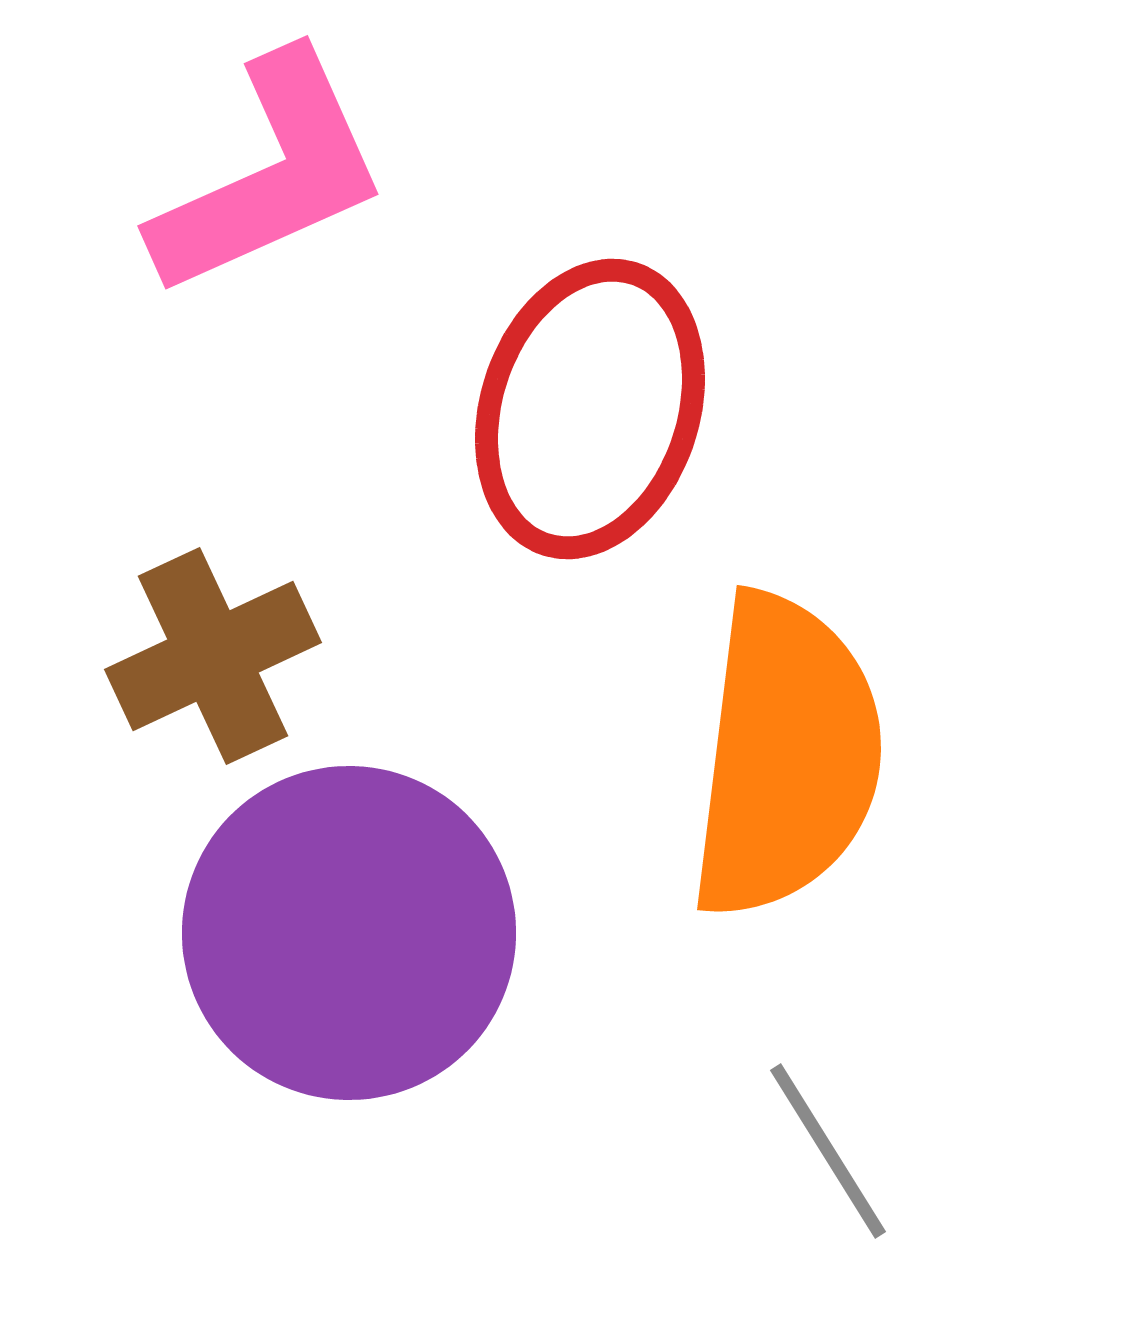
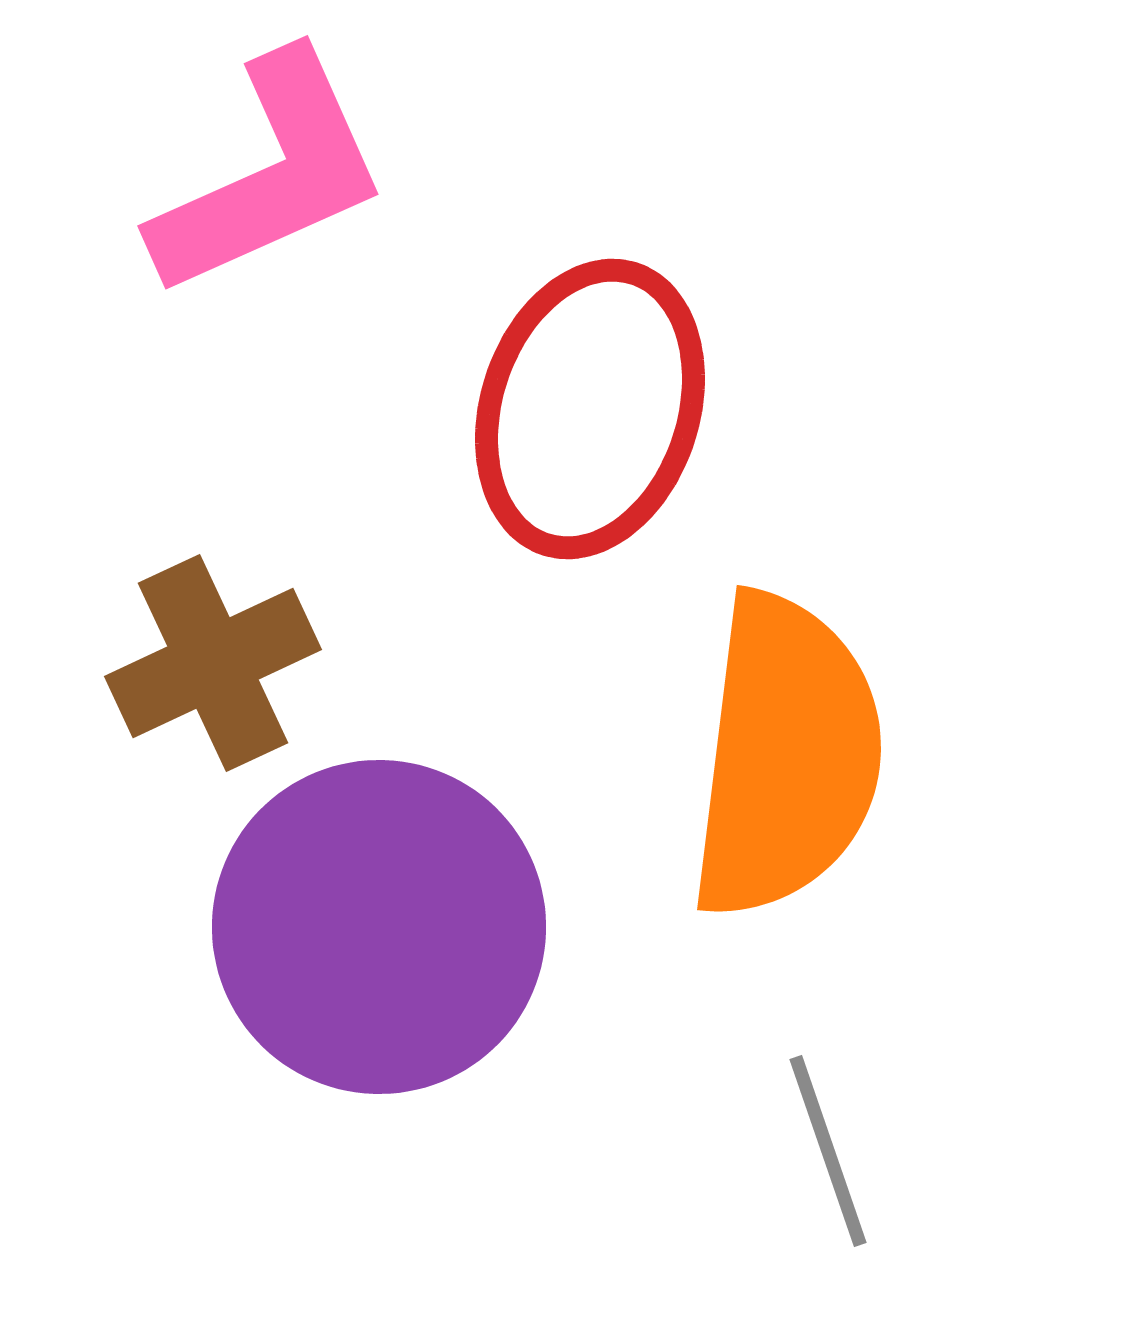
brown cross: moved 7 px down
purple circle: moved 30 px right, 6 px up
gray line: rotated 13 degrees clockwise
